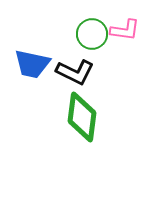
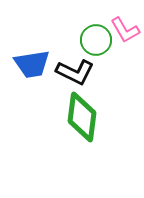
pink L-shape: rotated 52 degrees clockwise
green circle: moved 4 px right, 6 px down
blue trapezoid: rotated 21 degrees counterclockwise
